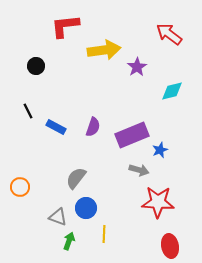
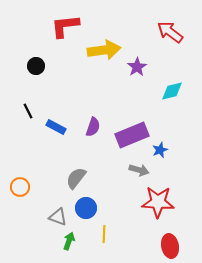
red arrow: moved 1 px right, 2 px up
